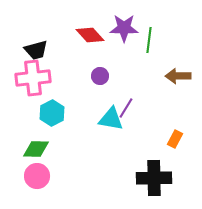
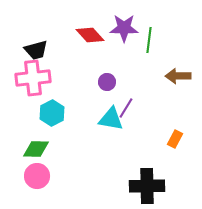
purple circle: moved 7 px right, 6 px down
black cross: moved 7 px left, 8 px down
